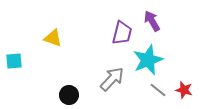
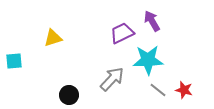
purple trapezoid: rotated 130 degrees counterclockwise
yellow triangle: rotated 36 degrees counterclockwise
cyan star: rotated 20 degrees clockwise
